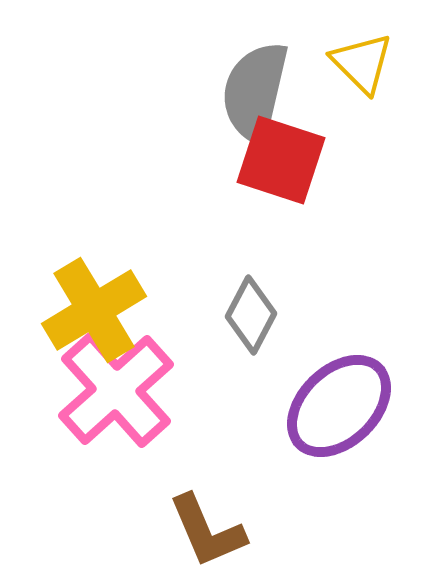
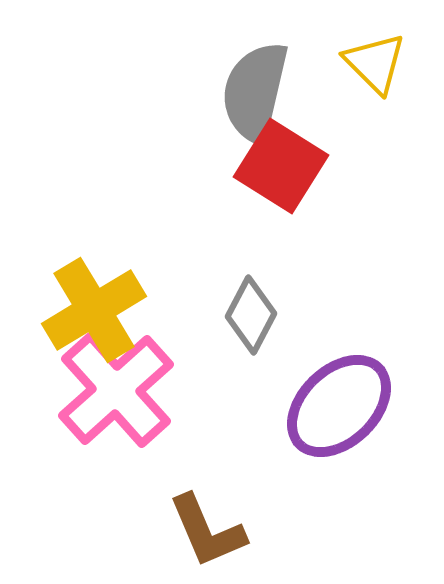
yellow triangle: moved 13 px right
red square: moved 6 px down; rotated 14 degrees clockwise
